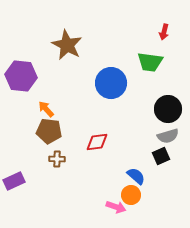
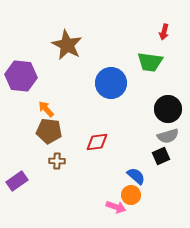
brown cross: moved 2 px down
purple rectangle: moved 3 px right; rotated 10 degrees counterclockwise
